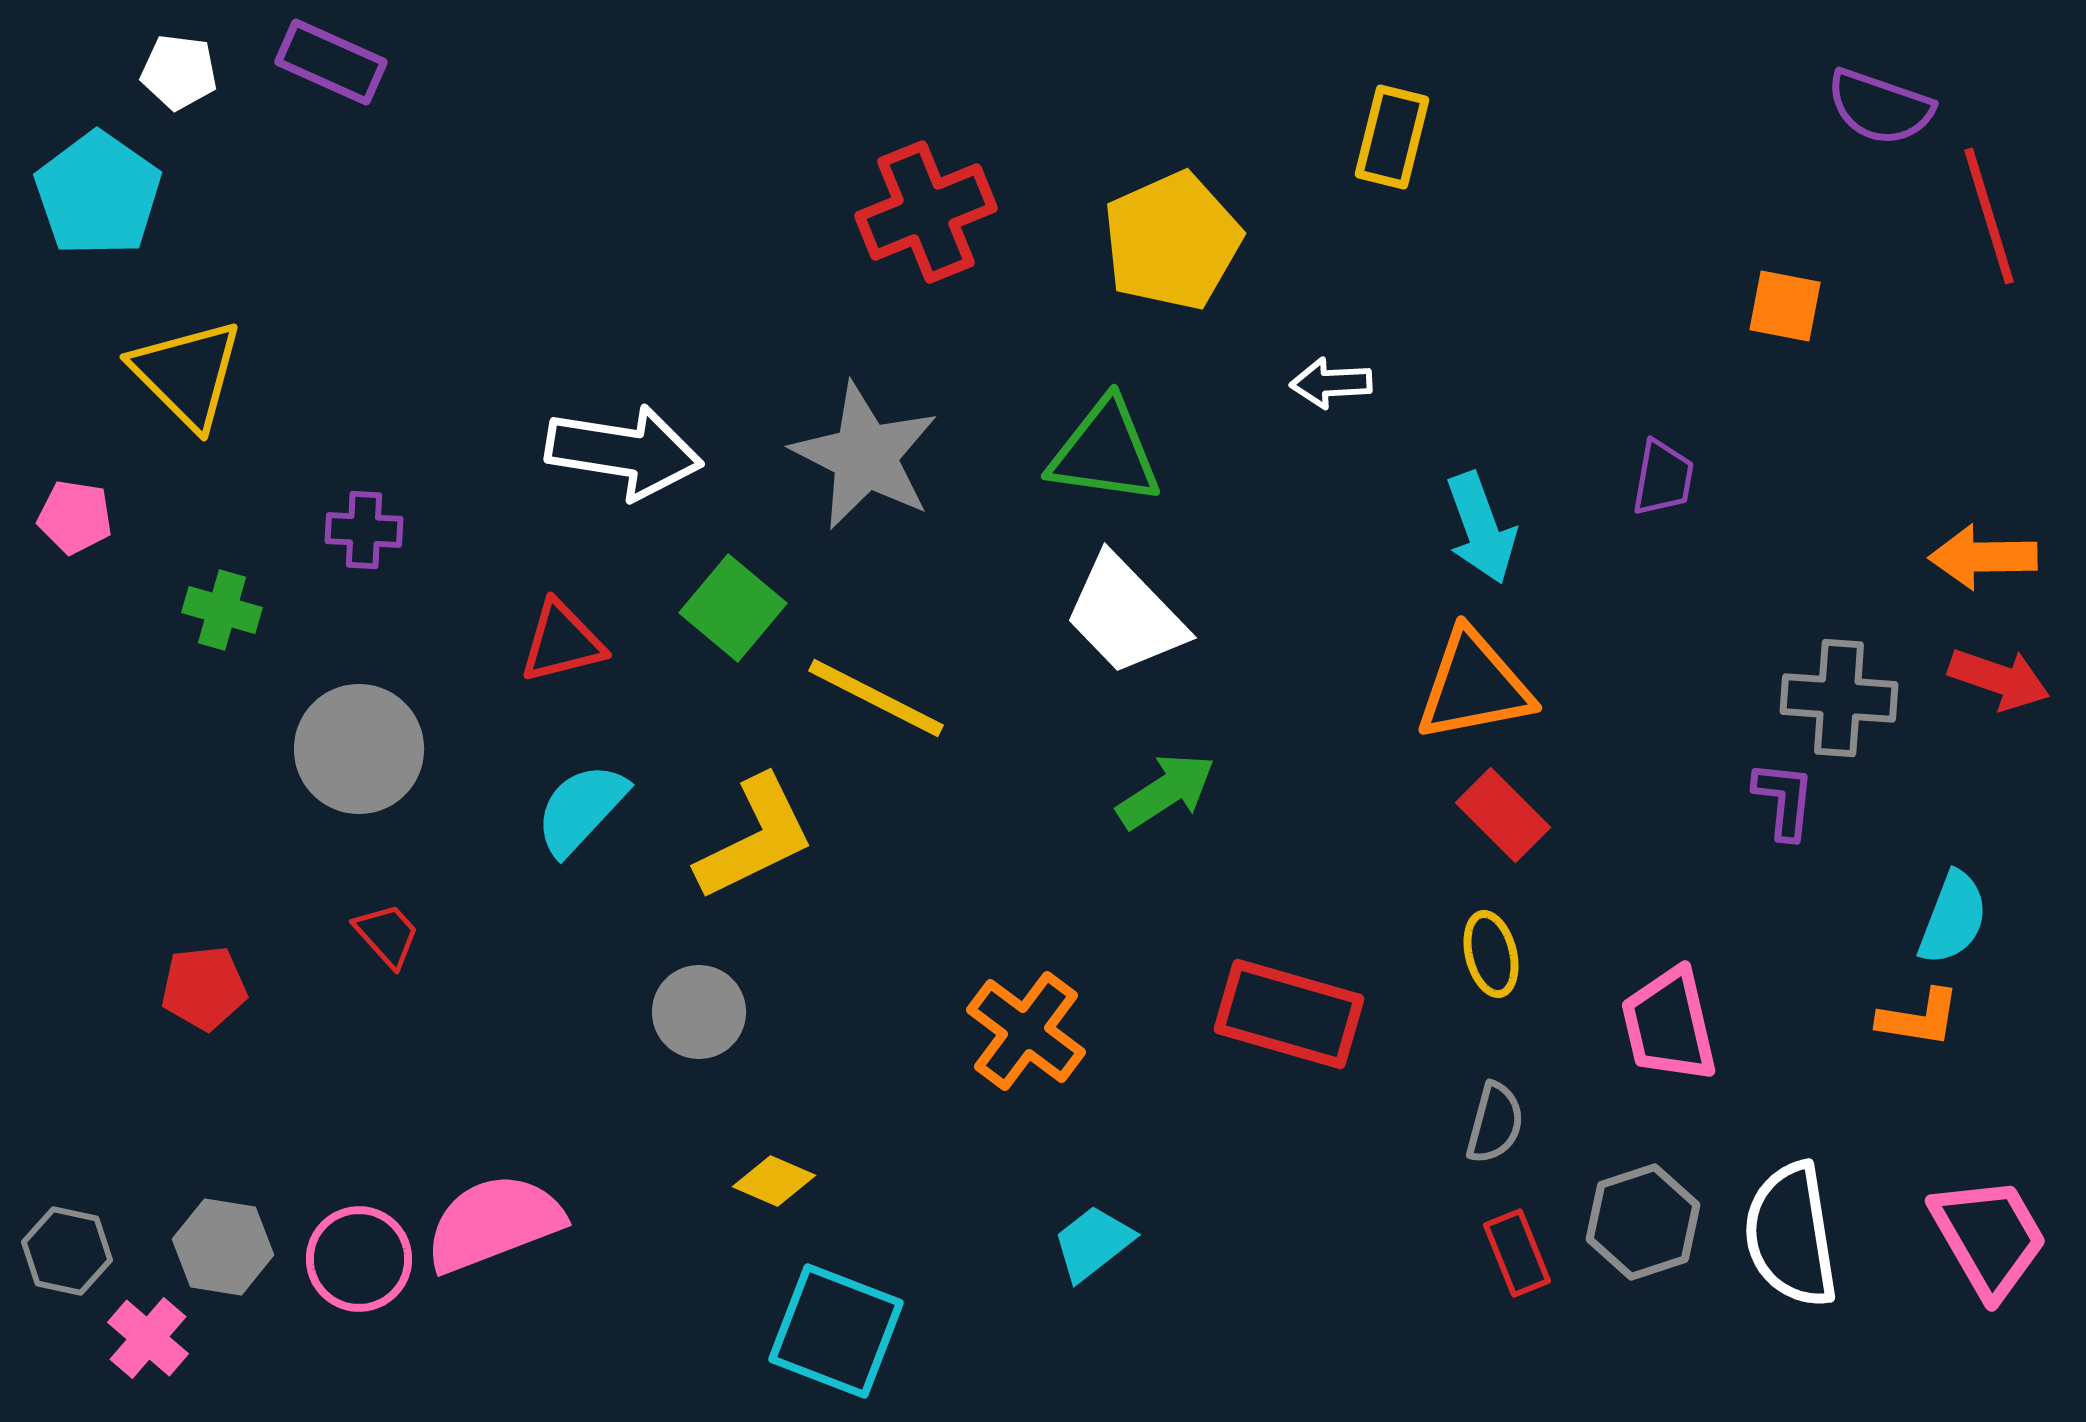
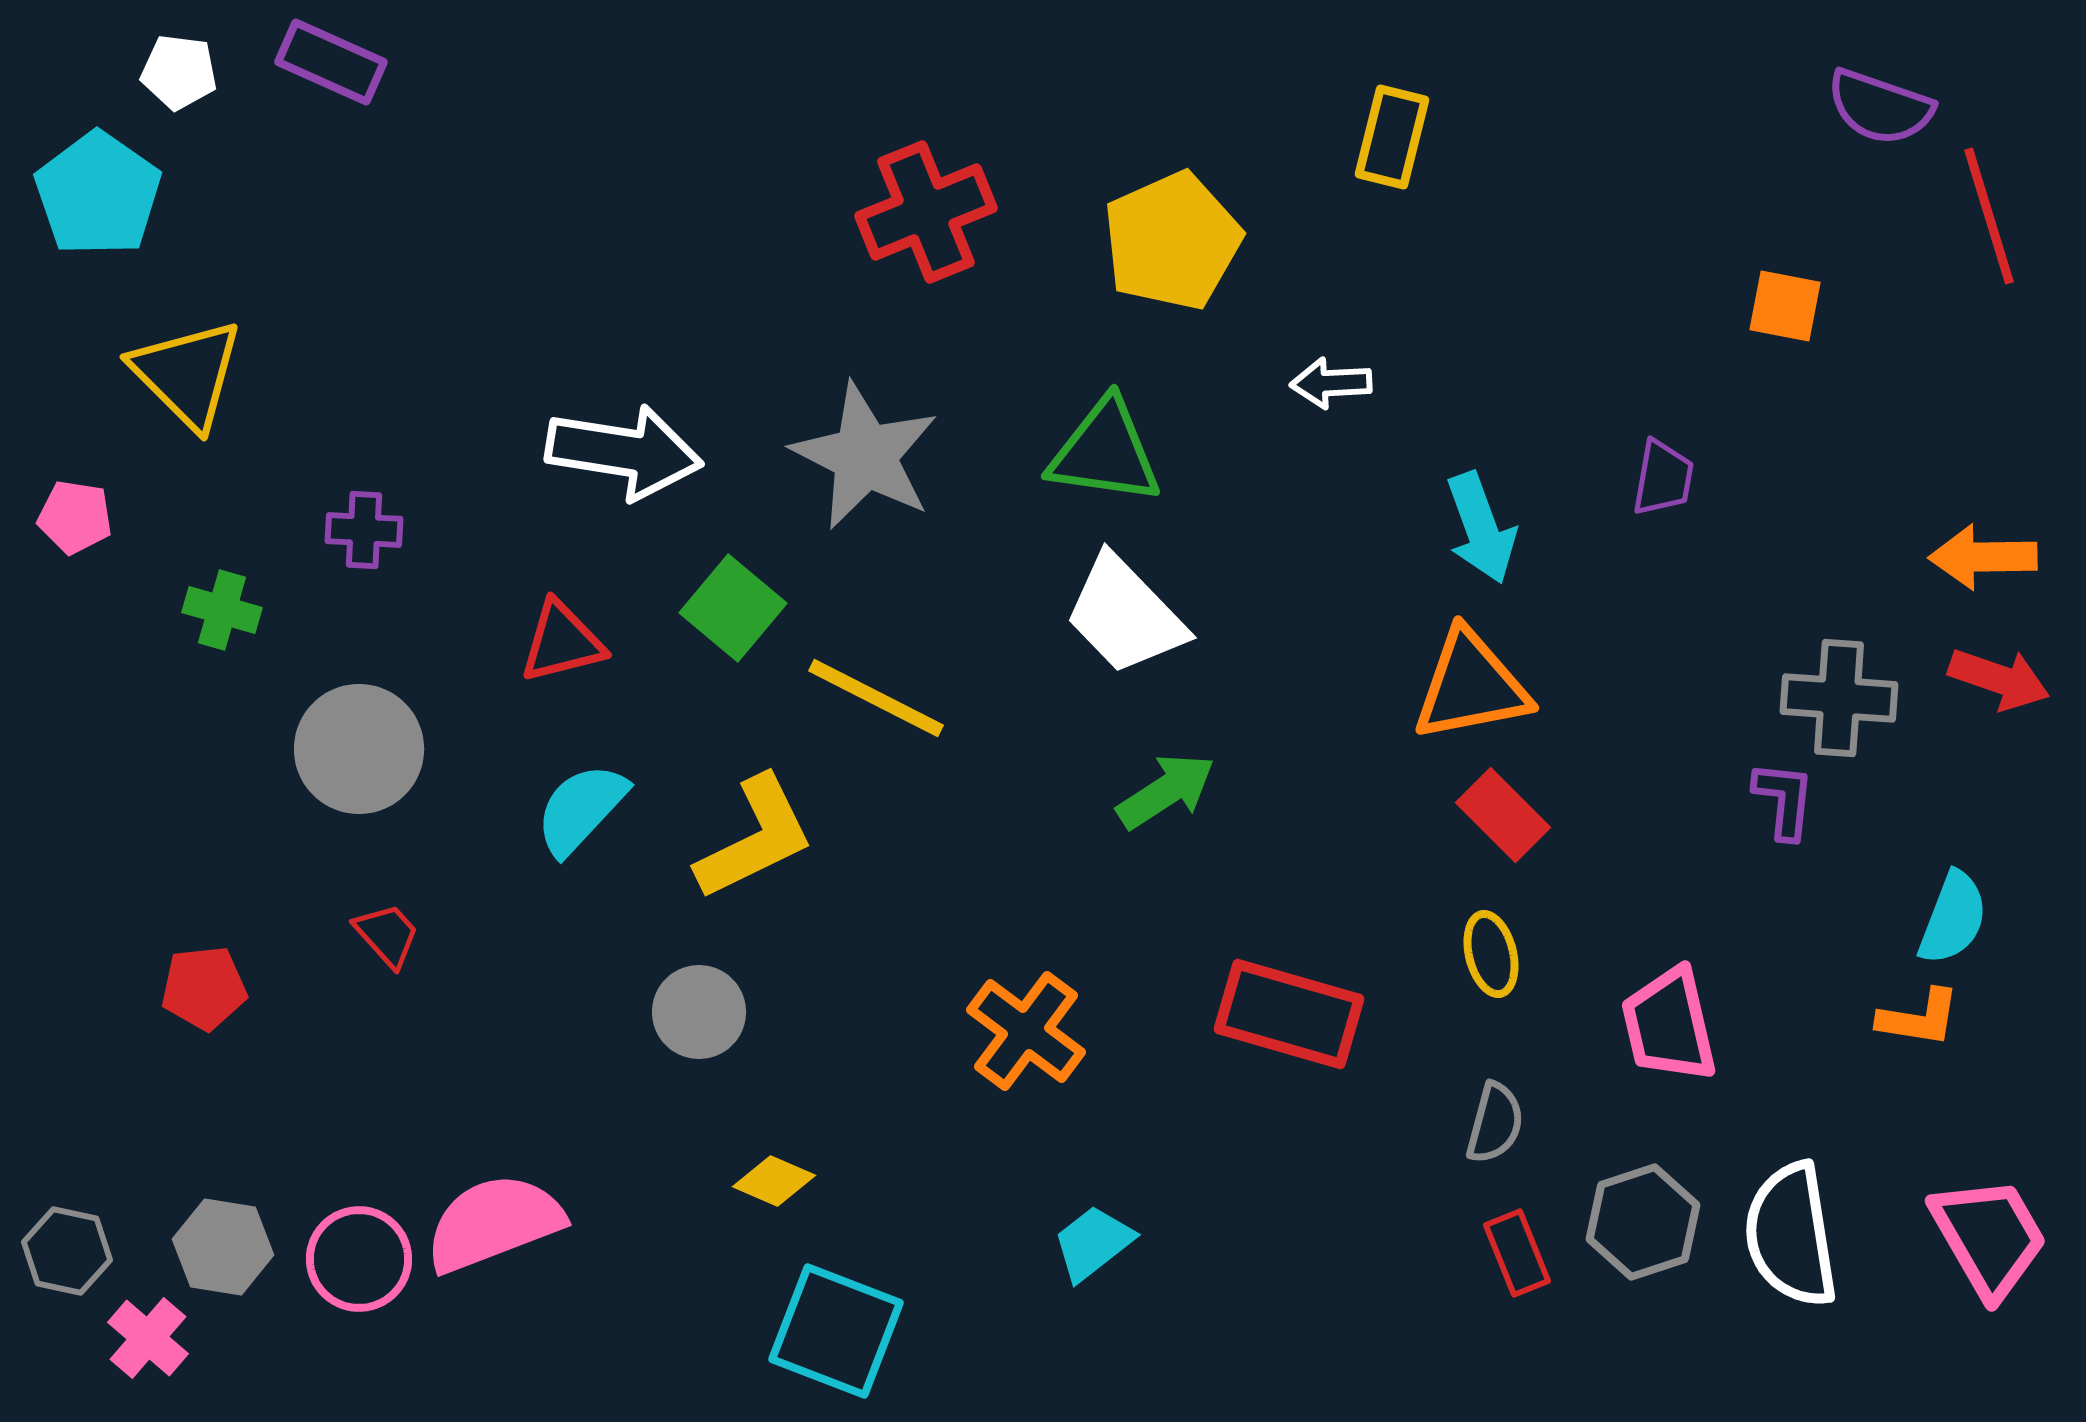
orange triangle at (1474, 686): moved 3 px left
